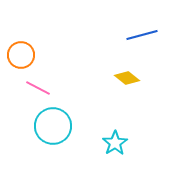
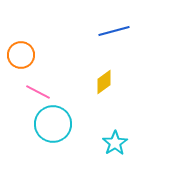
blue line: moved 28 px left, 4 px up
yellow diamond: moved 23 px left, 4 px down; rotated 75 degrees counterclockwise
pink line: moved 4 px down
cyan circle: moved 2 px up
